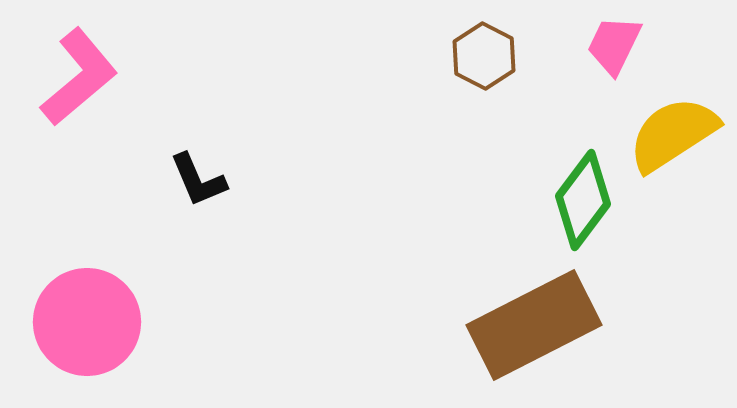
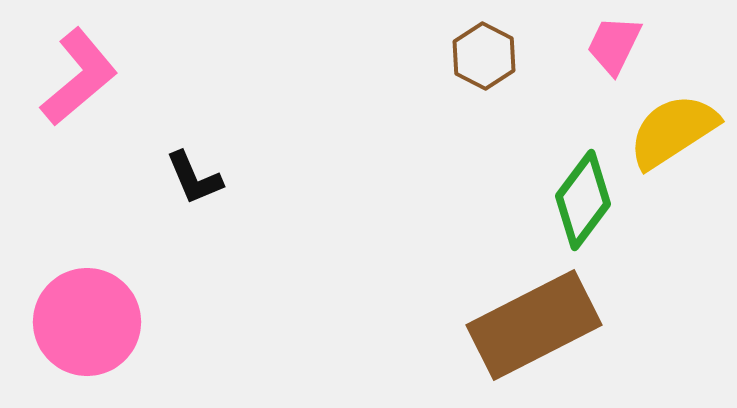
yellow semicircle: moved 3 px up
black L-shape: moved 4 px left, 2 px up
